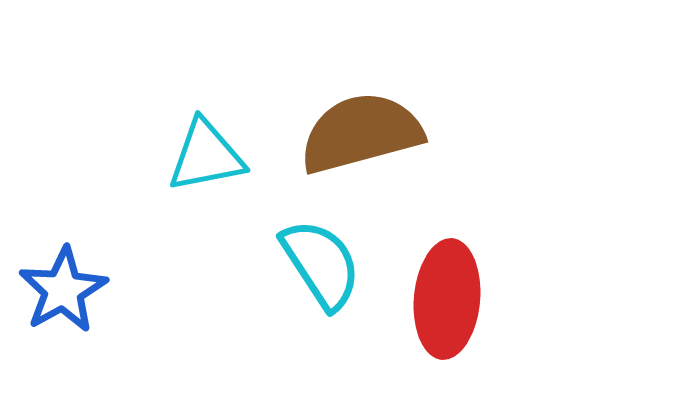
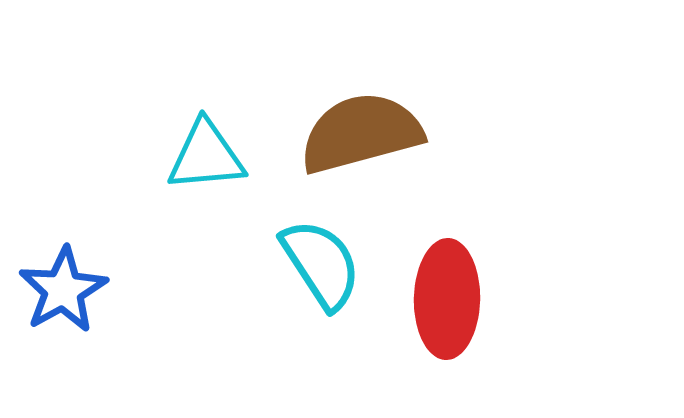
cyan triangle: rotated 6 degrees clockwise
red ellipse: rotated 4 degrees counterclockwise
